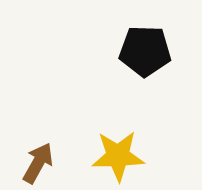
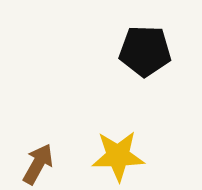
brown arrow: moved 1 px down
